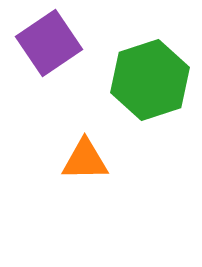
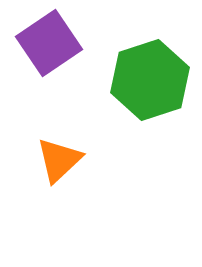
orange triangle: moved 26 px left; rotated 42 degrees counterclockwise
